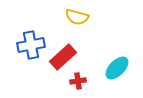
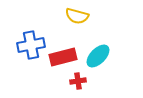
yellow semicircle: moved 1 px up
red rectangle: rotated 28 degrees clockwise
cyan ellipse: moved 19 px left, 12 px up
